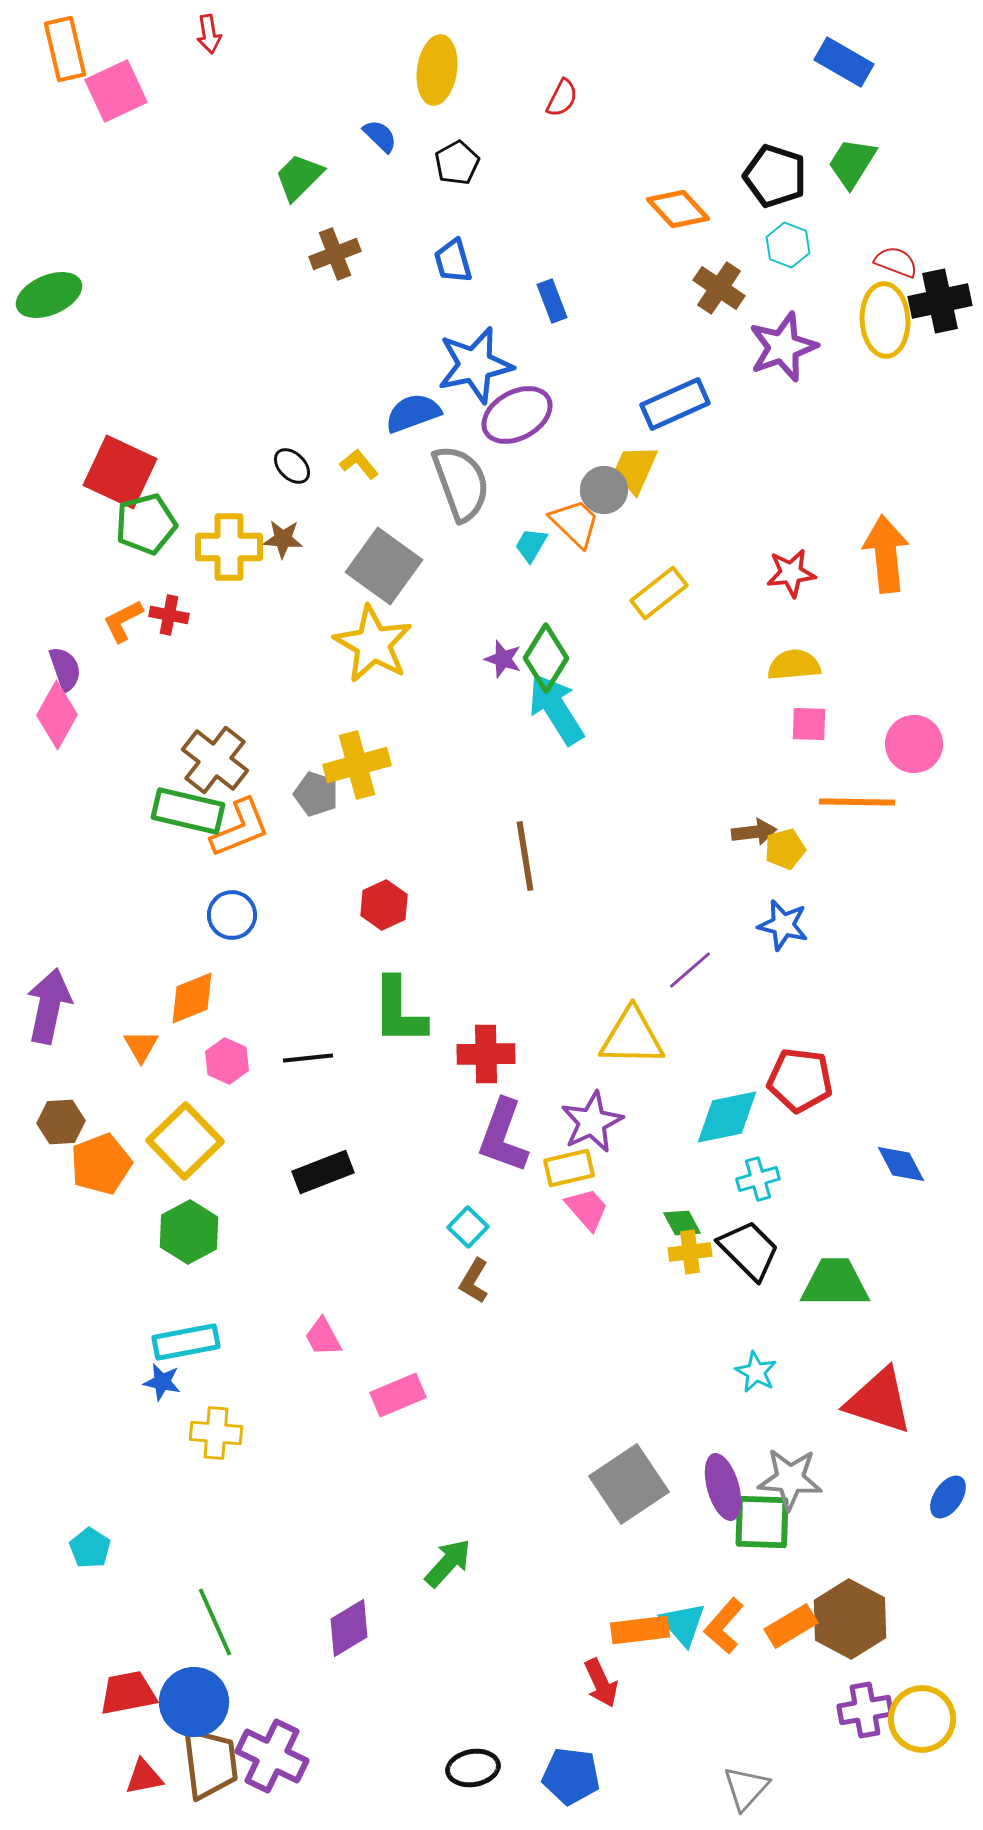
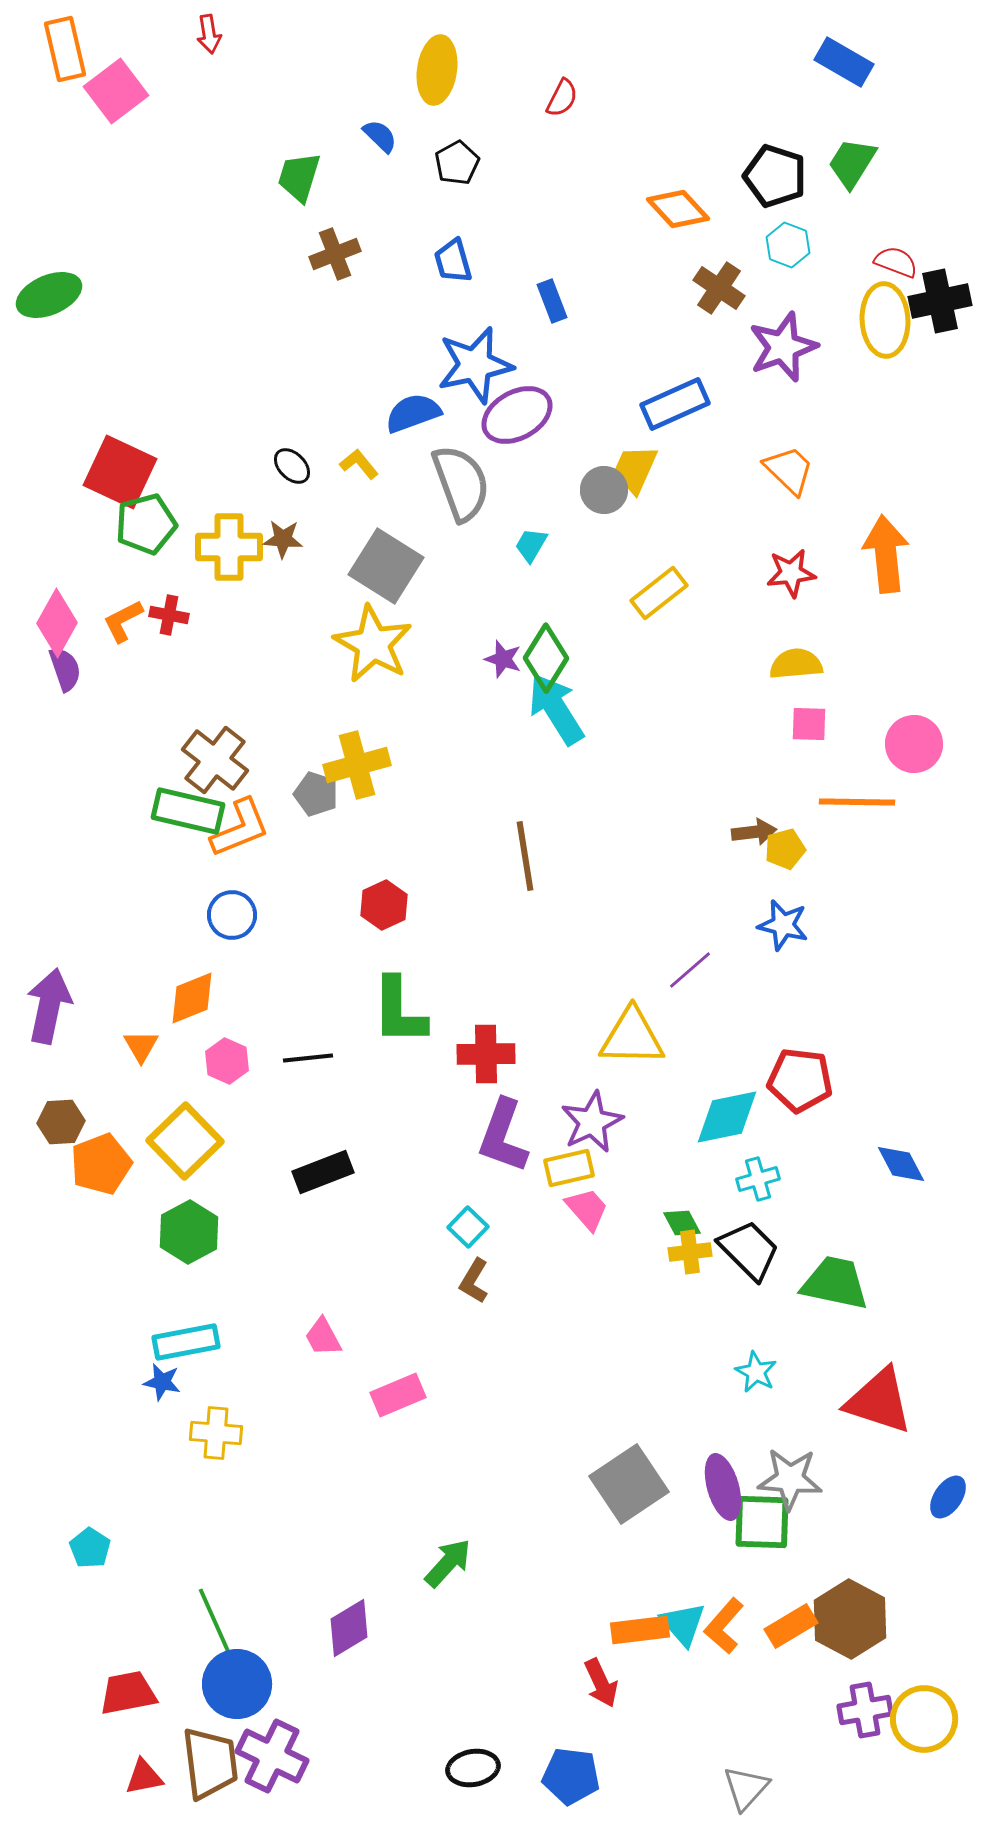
pink square at (116, 91): rotated 12 degrees counterclockwise
green trapezoid at (299, 177): rotated 28 degrees counterclockwise
orange trapezoid at (575, 523): moved 214 px right, 53 px up
gray square at (384, 566): moved 2 px right; rotated 4 degrees counterclockwise
yellow semicircle at (794, 665): moved 2 px right, 1 px up
pink diamond at (57, 715): moved 92 px up
green trapezoid at (835, 1283): rotated 12 degrees clockwise
blue circle at (194, 1702): moved 43 px right, 18 px up
yellow circle at (922, 1719): moved 2 px right
